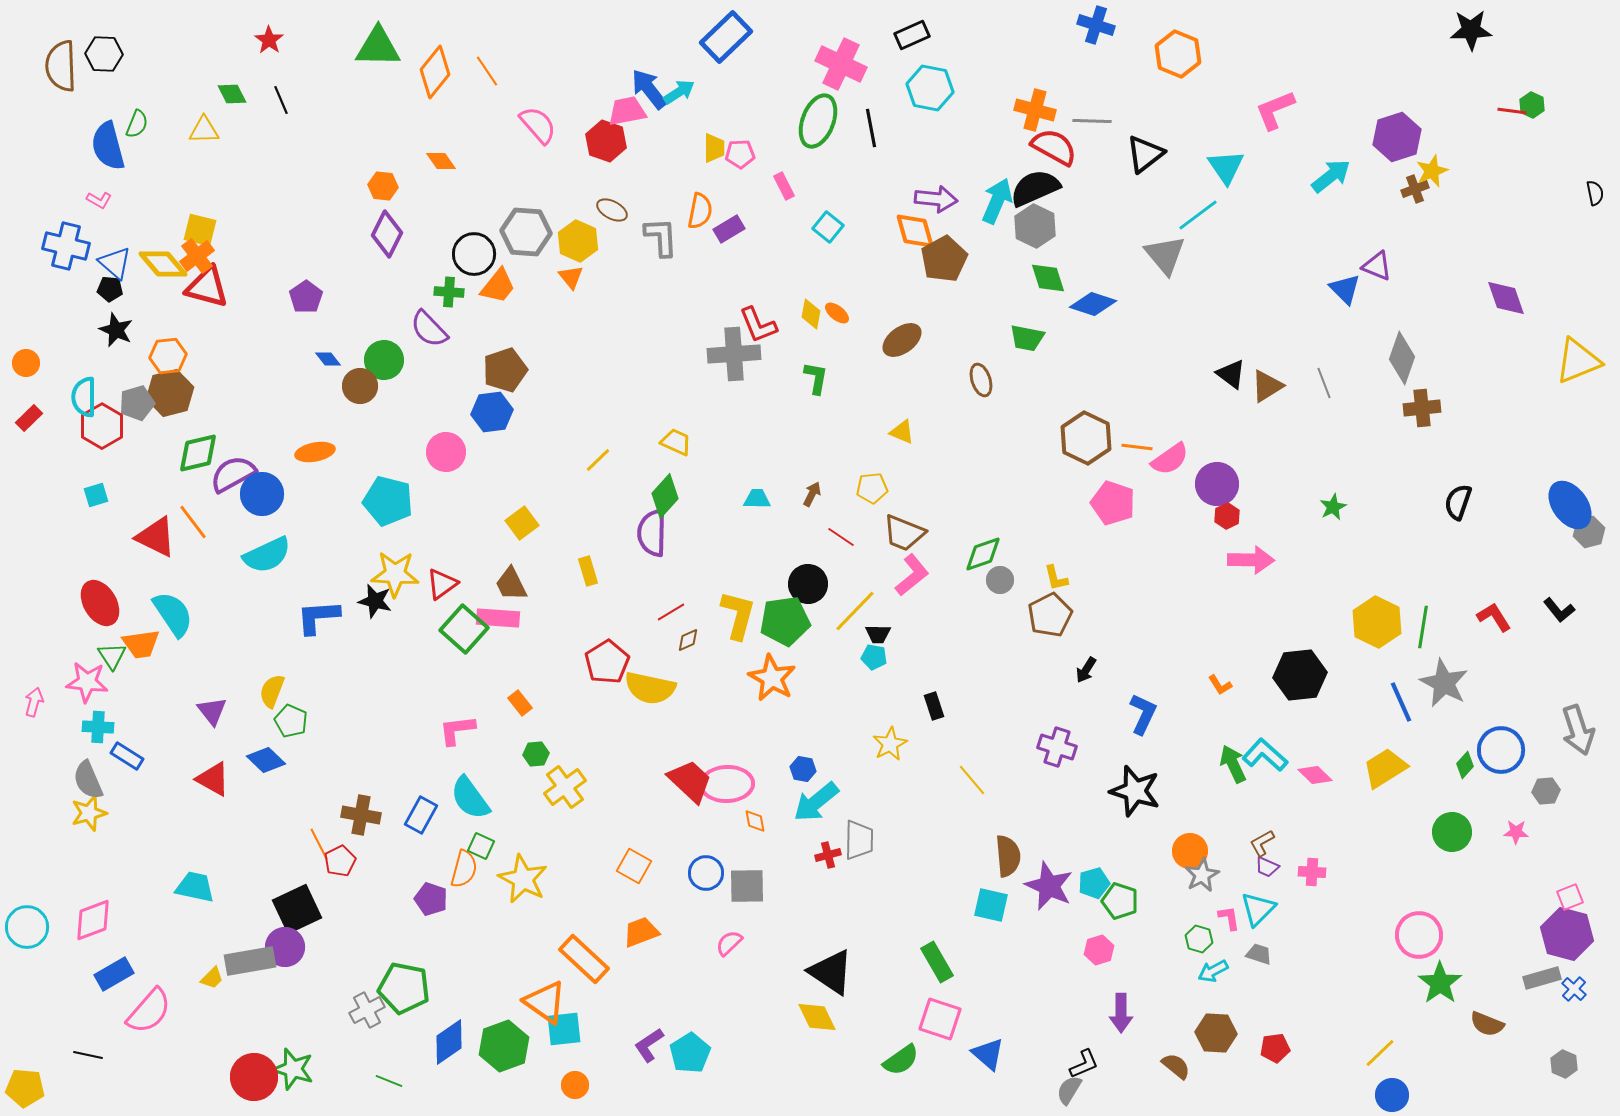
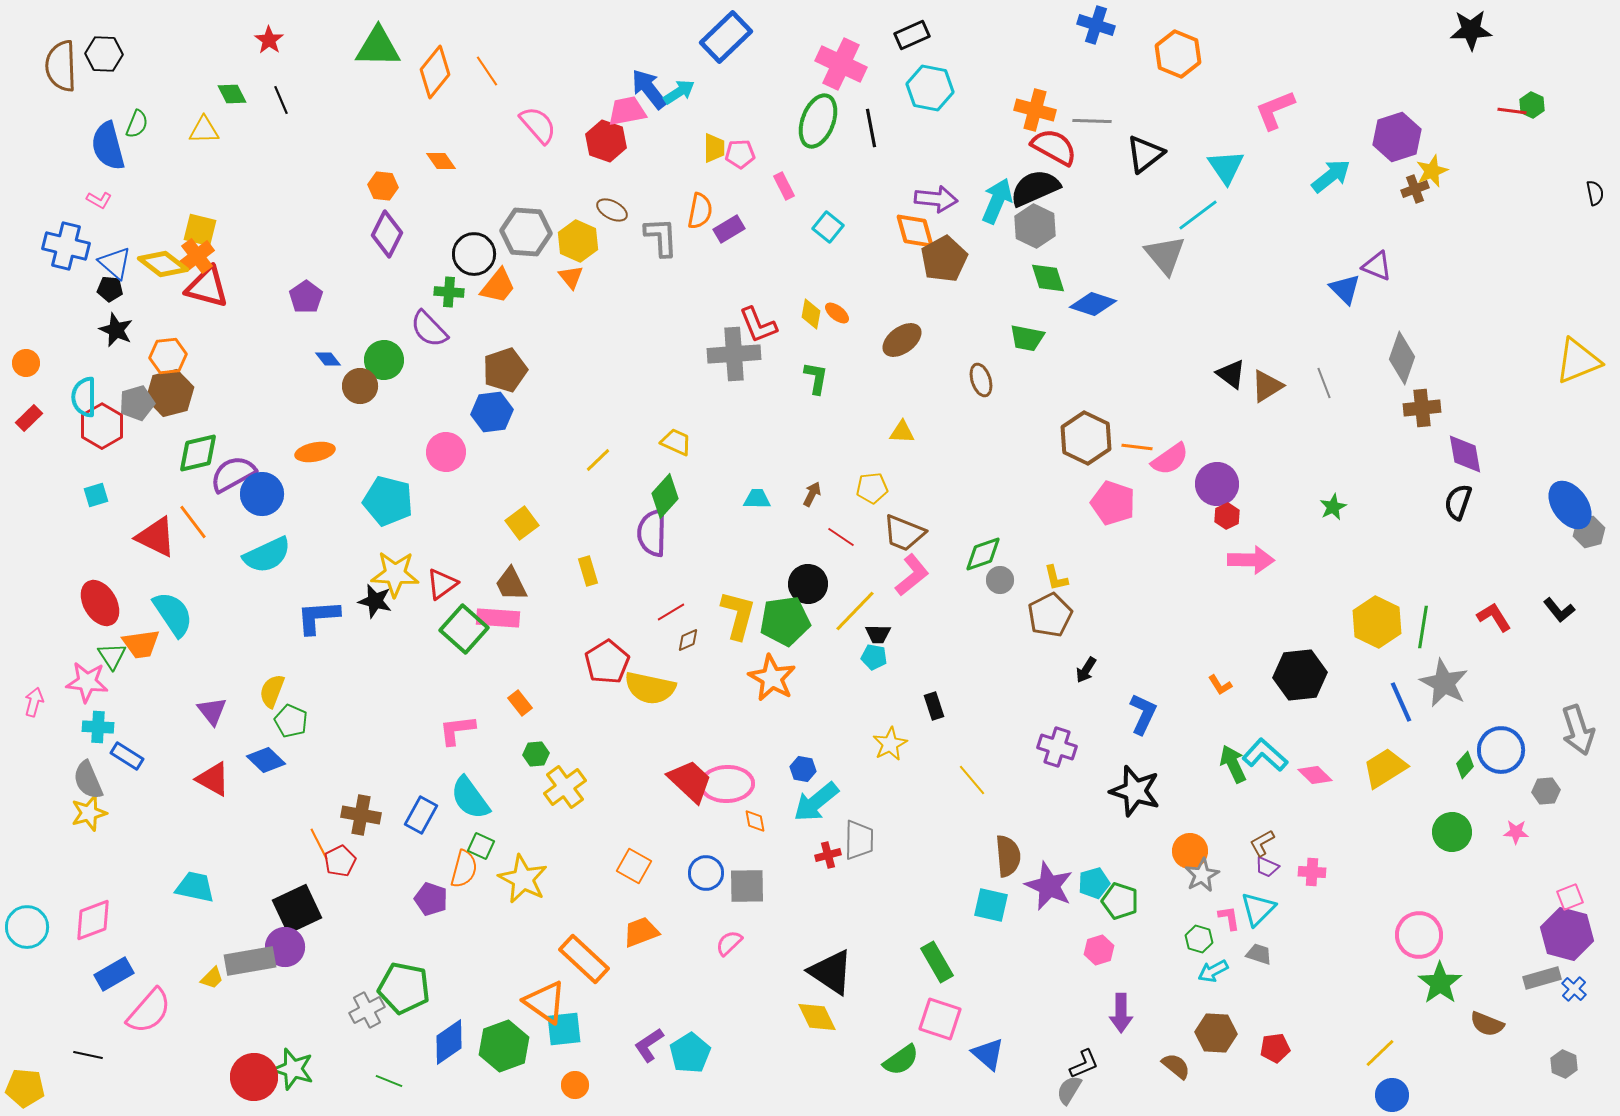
yellow diamond at (163, 264): rotated 12 degrees counterclockwise
purple diamond at (1506, 298): moved 41 px left, 156 px down; rotated 9 degrees clockwise
yellow triangle at (902, 432): rotated 20 degrees counterclockwise
